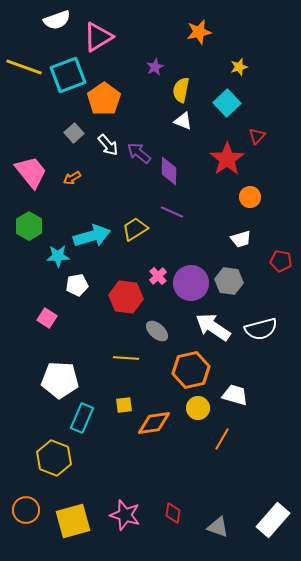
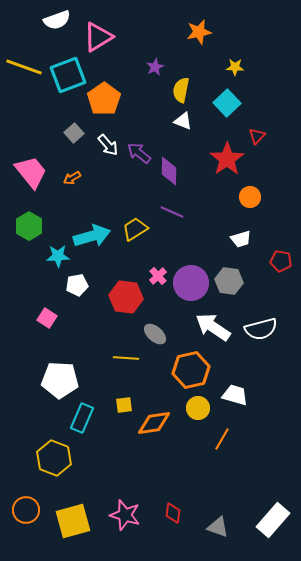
yellow star at (239, 67): moved 4 px left; rotated 18 degrees clockwise
gray ellipse at (157, 331): moved 2 px left, 3 px down
